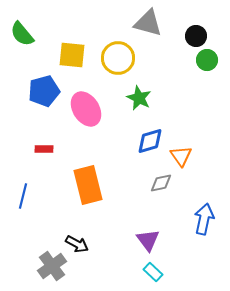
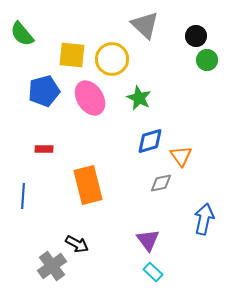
gray triangle: moved 3 px left, 2 px down; rotated 28 degrees clockwise
yellow circle: moved 6 px left, 1 px down
pink ellipse: moved 4 px right, 11 px up
blue line: rotated 10 degrees counterclockwise
